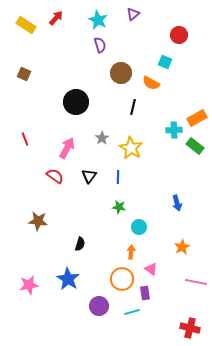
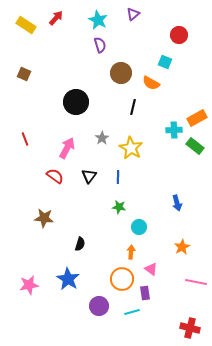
brown star: moved 6 px right, 3 px up
